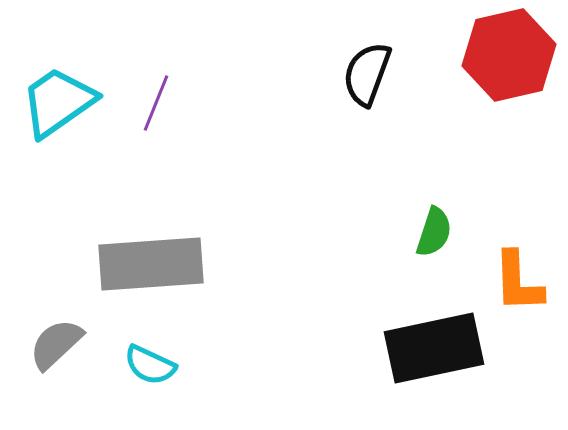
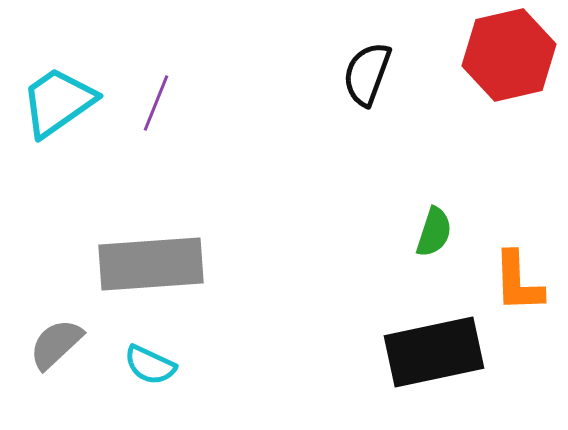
black rectangle: moved 4 px down
